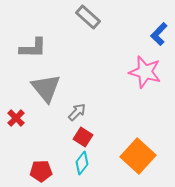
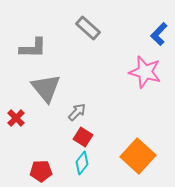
gray rectangle: moved 11 px down
